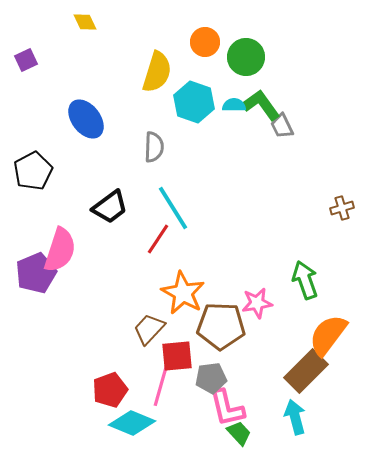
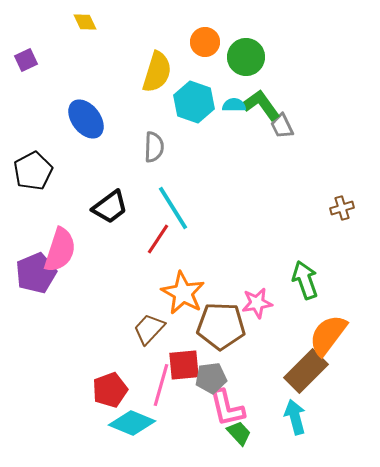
red square: moved 7 px right, 9 px down
